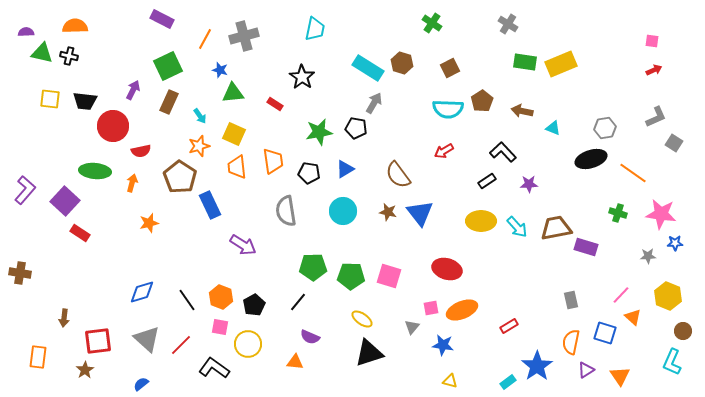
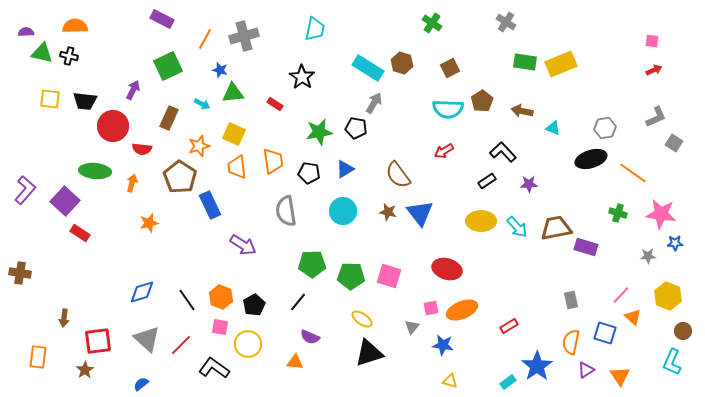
gray cross at (508, 24): moved 2 px left, 2 px up
brown rectangle at (169, 102): moved 16 px down
cyan arrow at (200, 116): moved 2 px right, 12 px up; rotated 28 degrees counterclockwise
red semicircle at (141, 151): moved 1 px right, 2 px up; rotated 18 degrees clockwise
green pentagon at (313, 267): moved 1 px left, 3 px up
